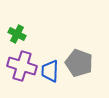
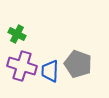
gray pentagon: moved 1 px left, 1 px down
